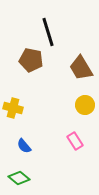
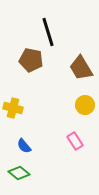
green diamond: moved 5 px up
